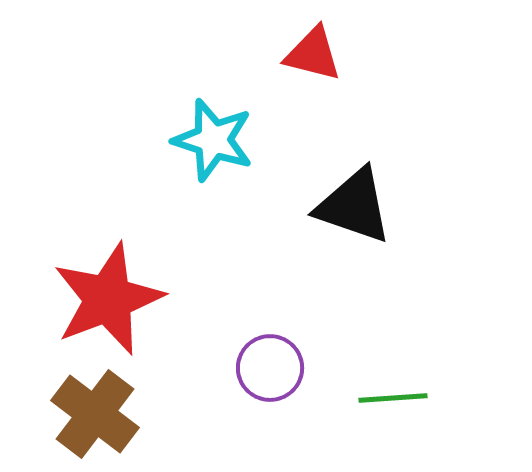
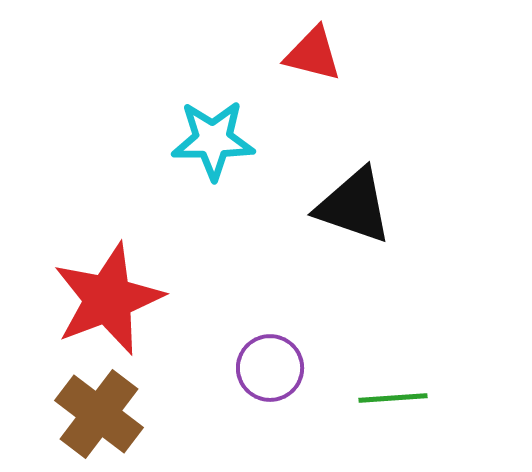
cyan star: rotated 18 degrees counterclockwise
brown cross: moved 4 px right
